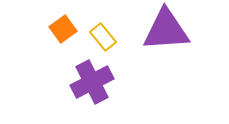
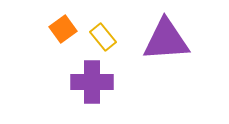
purple triangle: moved 10 px down
purple cross: rotated 27 degrees clockwise
